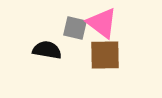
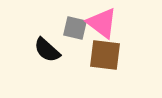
black semicircle: rotated 148 degrees counterclockwise
brown square: rotated 8 degrees clockwise
